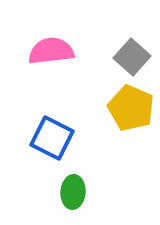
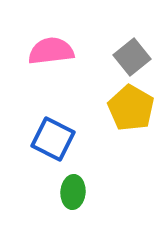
gray square: rotated 9 degrees clockwise
yellow pentagon: rotated 6 degrees clockwise
blue square: moved 1 px right, 1 px down
